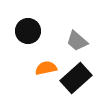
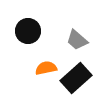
gray trapezoid: moved 1 px up
